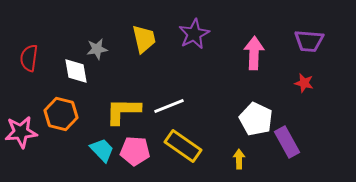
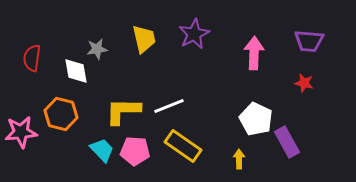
red semicircle: moved 3 px right
